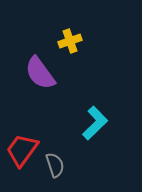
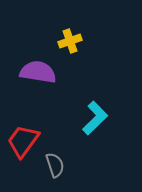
purple semicircle: moved 2 px left, 1 px up; rotated 135 degrees clockwise
cyan L-shape: moved 5 px up
red trapezoid: moved 1 px right, 9 px up
